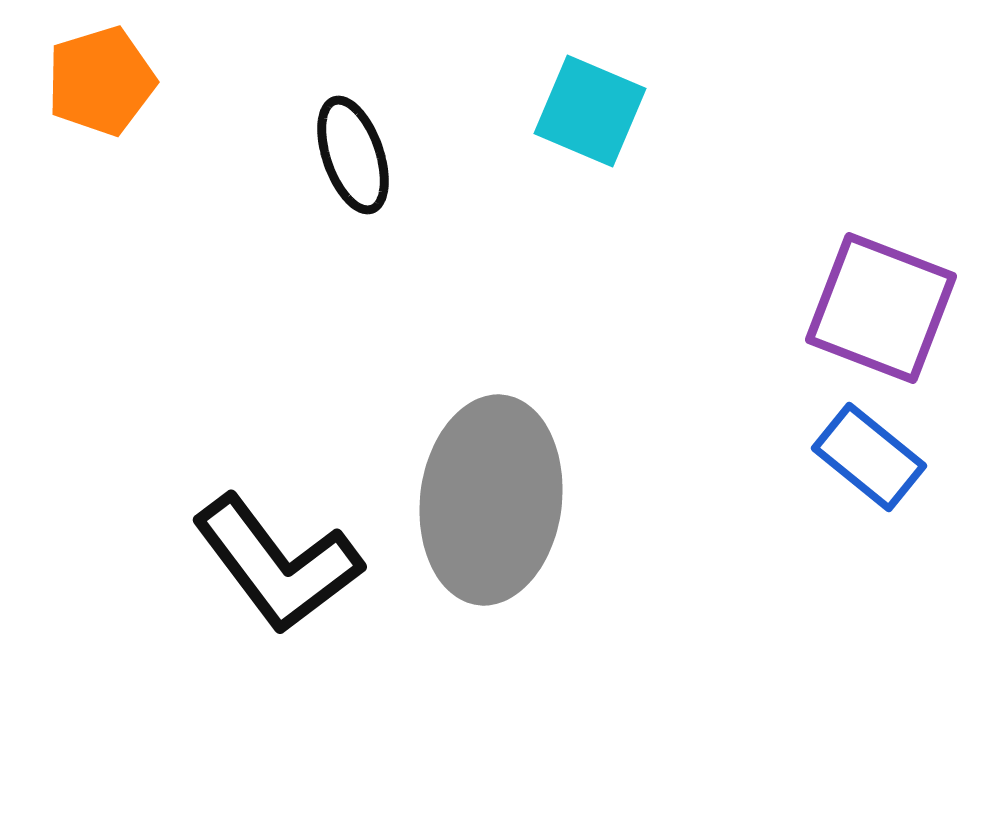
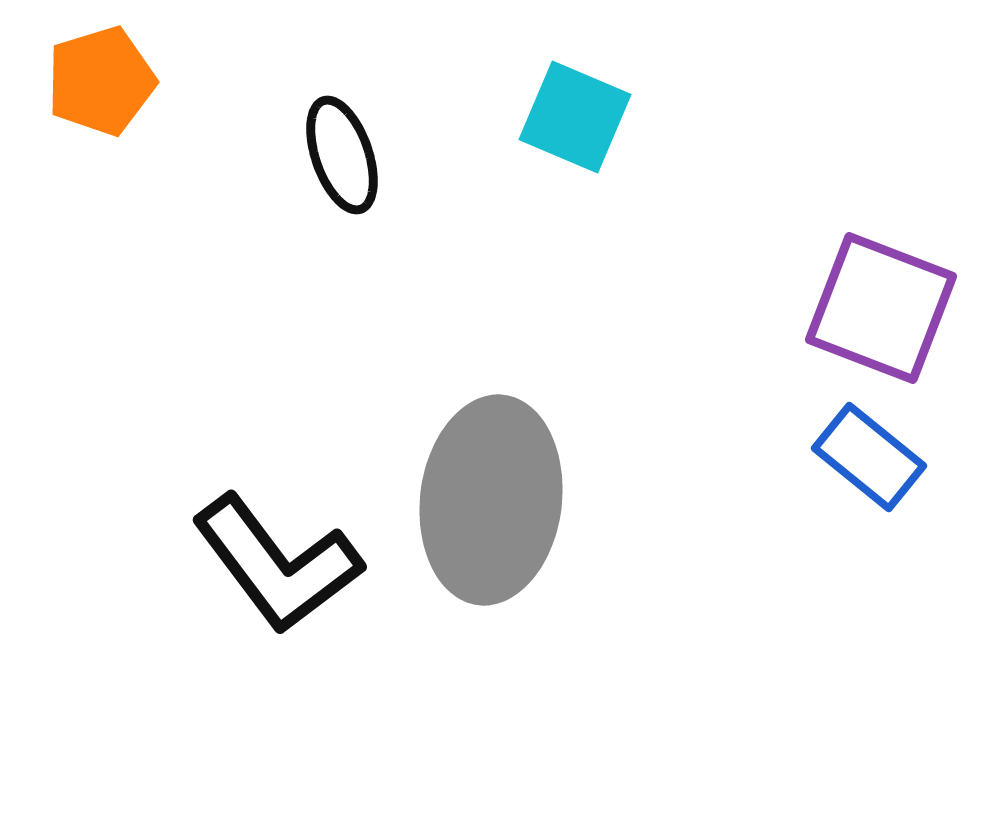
cyan square: moved 15 px left, 6 px down
black ellipse: moved 11 px left
